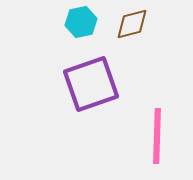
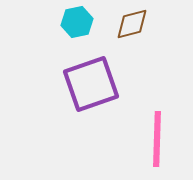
cyan hexagon: moved 4 px left
pink line: moved 3 px down
